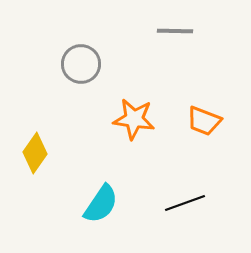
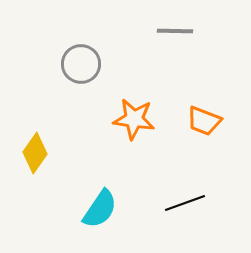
cyan semicircle: moved 1 px left, 5 px down
